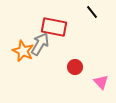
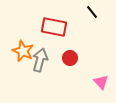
gray arrow: moved 16 px down; rotated 15 degrees counterclockwise
red circle: moved 5 px left, 9 px up
